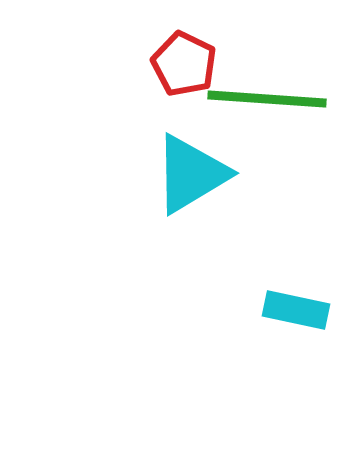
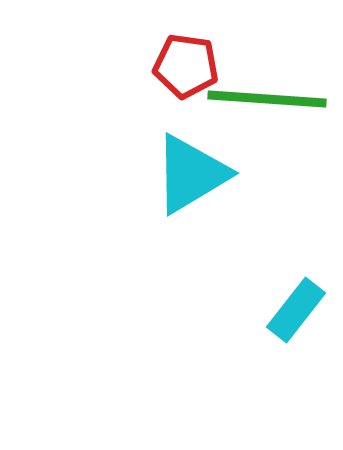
red pentagon: moved 2 px right, 2 px down; rotated 18 degrees counterclockwise
cyan rectangle: rotated 64 degrees counterclockwise
